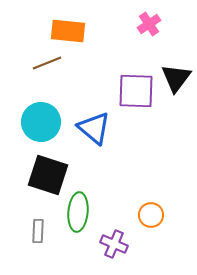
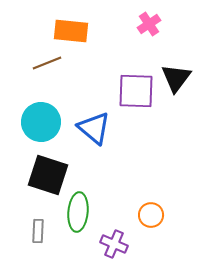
orange rectangle: moved 3 px right
